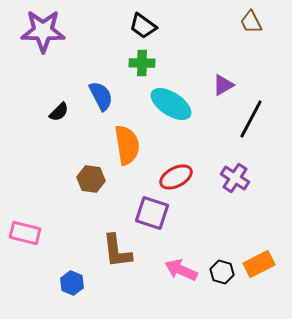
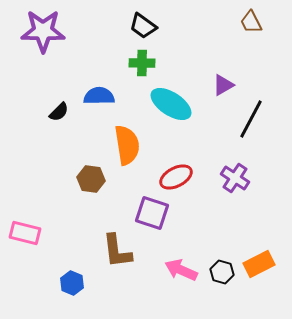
blue semicircle: moved 2 px left; rotated 64 degrees counterclockwise
